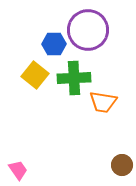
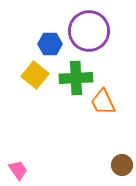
purple circle: moved 1 px right, 1 px down
blue hexagon: moved 4 px left
green cross: moved 2 px right
orange trapezoid: rotated 56 degrees clockwise
